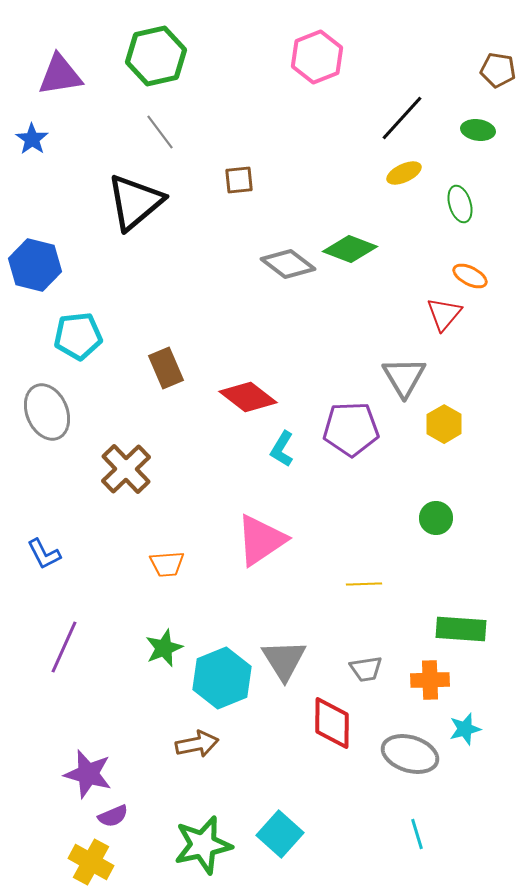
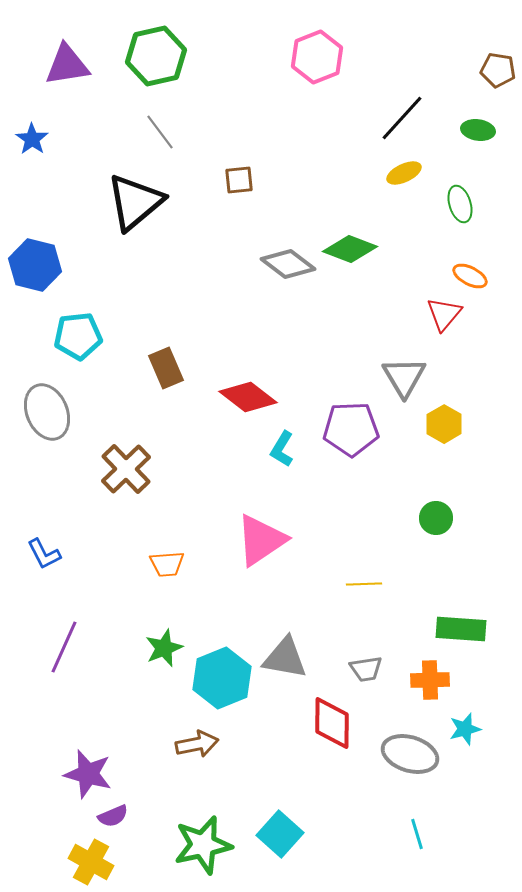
purple triangle at (60, 75): moved 7 px right, 10 px up
gray triangle at (284, 660): moved 1 px right, 2 px up; rotated 48 degrees counterclockwise
